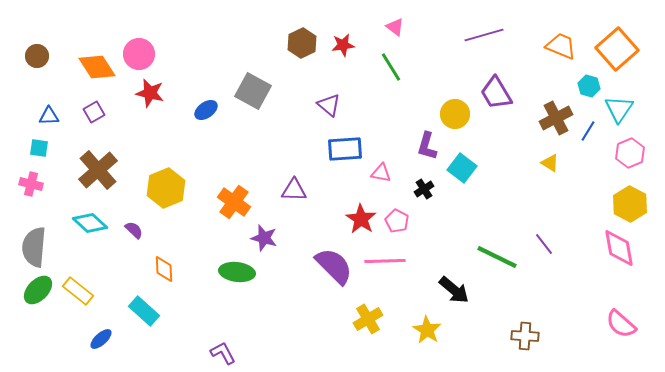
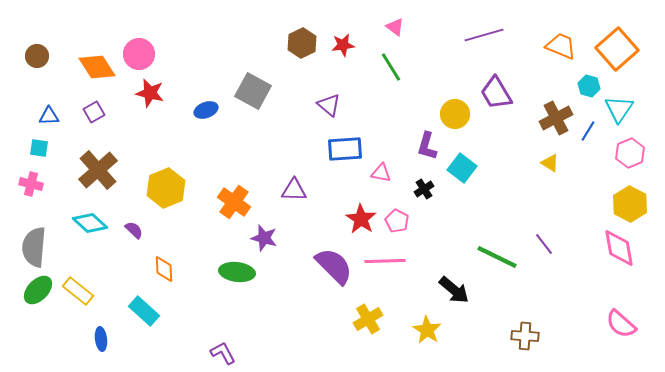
blue ellipse at (206, 110): rotated 15 degrees clockwise
blue ellipse at (101, 339): rotated 55 degrees counterclockwise
